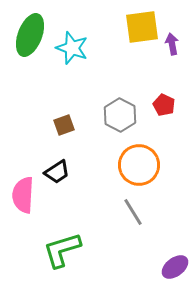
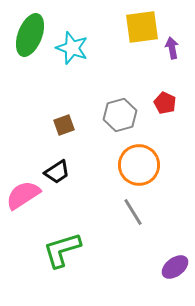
purple arrow: moved 4 px down
red pentagon: moved 1 px right, 2 px up
gray hexagon: rotated 16 degrees clockwise
pink semicircle: rotated 54 degrees clockwise
